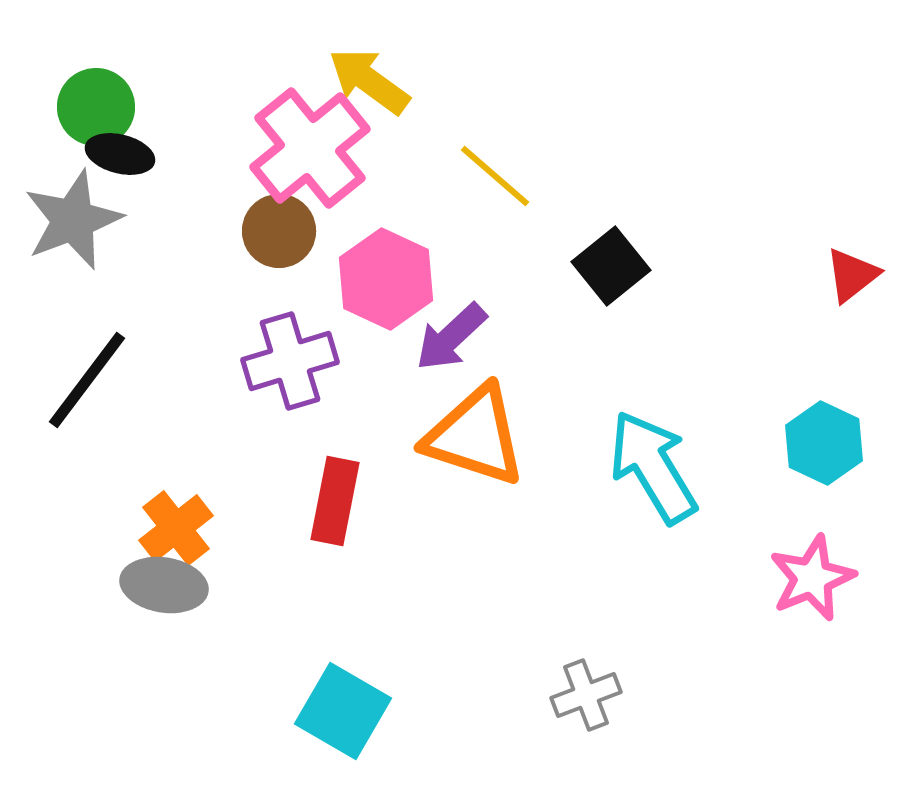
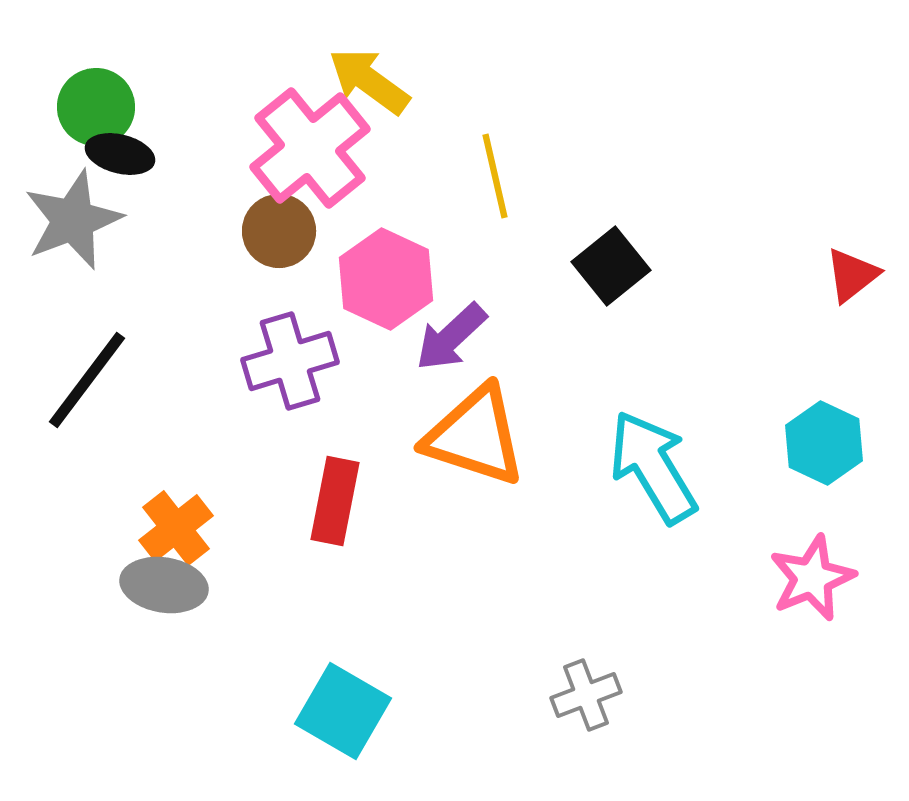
yellow line: rotated 36 degrees clockwise
